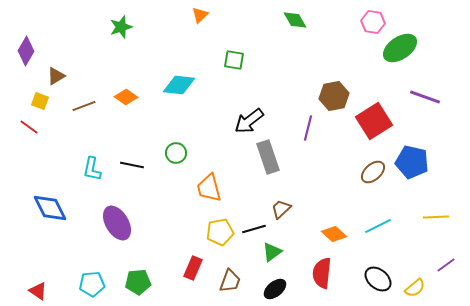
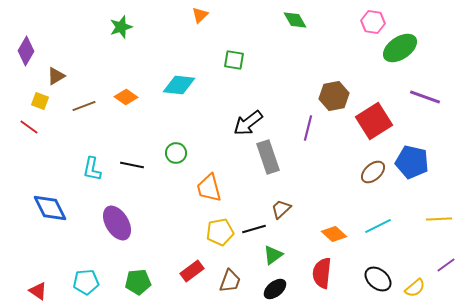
black arrow at (249, 121): moved 1 px left, 2 px down
yellow line at (436, 217): moved 3 px right, 2 px down
green triangle at (272, 252): moved 1 px right, 3 px down
red rectangle at (193, 268): moved 1 px left, 3 px down; rotated 30 degrees clockwise
cyan pentagon at (92, 284): moved 6 px left, 2 px up
